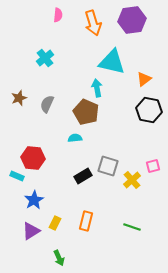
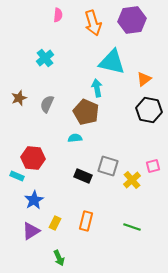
black rectangle: rotated 54 degrees clockwise
